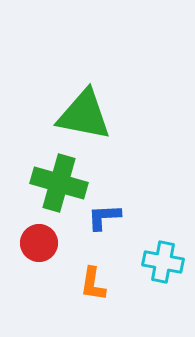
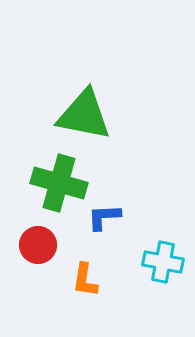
red circle: moved 1 px left, 2 px down
orange L-shape: moved 8 px left, 4 px up
